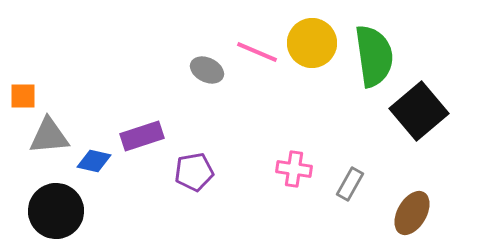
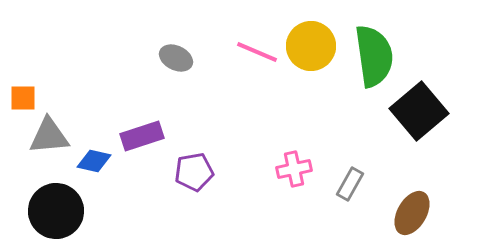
yellow circle: moved 1 px left, 3 px down
gray ellipse: moved 31 px left, 12 px up
orange square: moved 2 px down
pink cross: rotated 20 degrees counterclockwise
